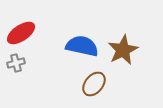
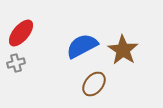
red ellipse: rotated 16 degrees counterclockwise
blue semicircle: rotated 40 degrees counterclockwise
brown star: rotated 12 degrees counterclockwise
